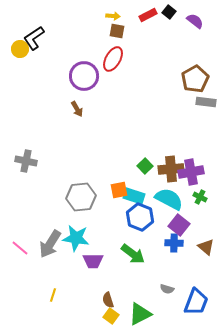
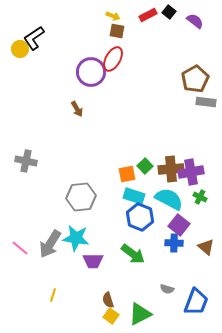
yellow arrow: rotated 16 degrees clockwise
purple circle: moved 7 px right, 4 px up
orange square: moved 8 px right, 16 px up
